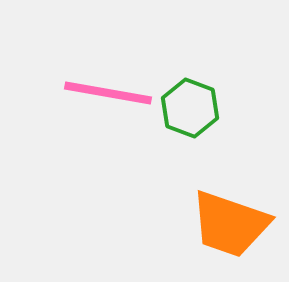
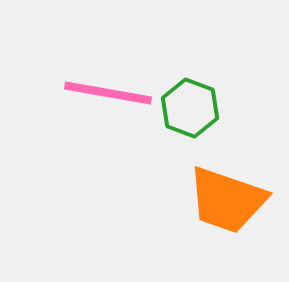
orange trapezoid: moved 3 px left, 24 px up
